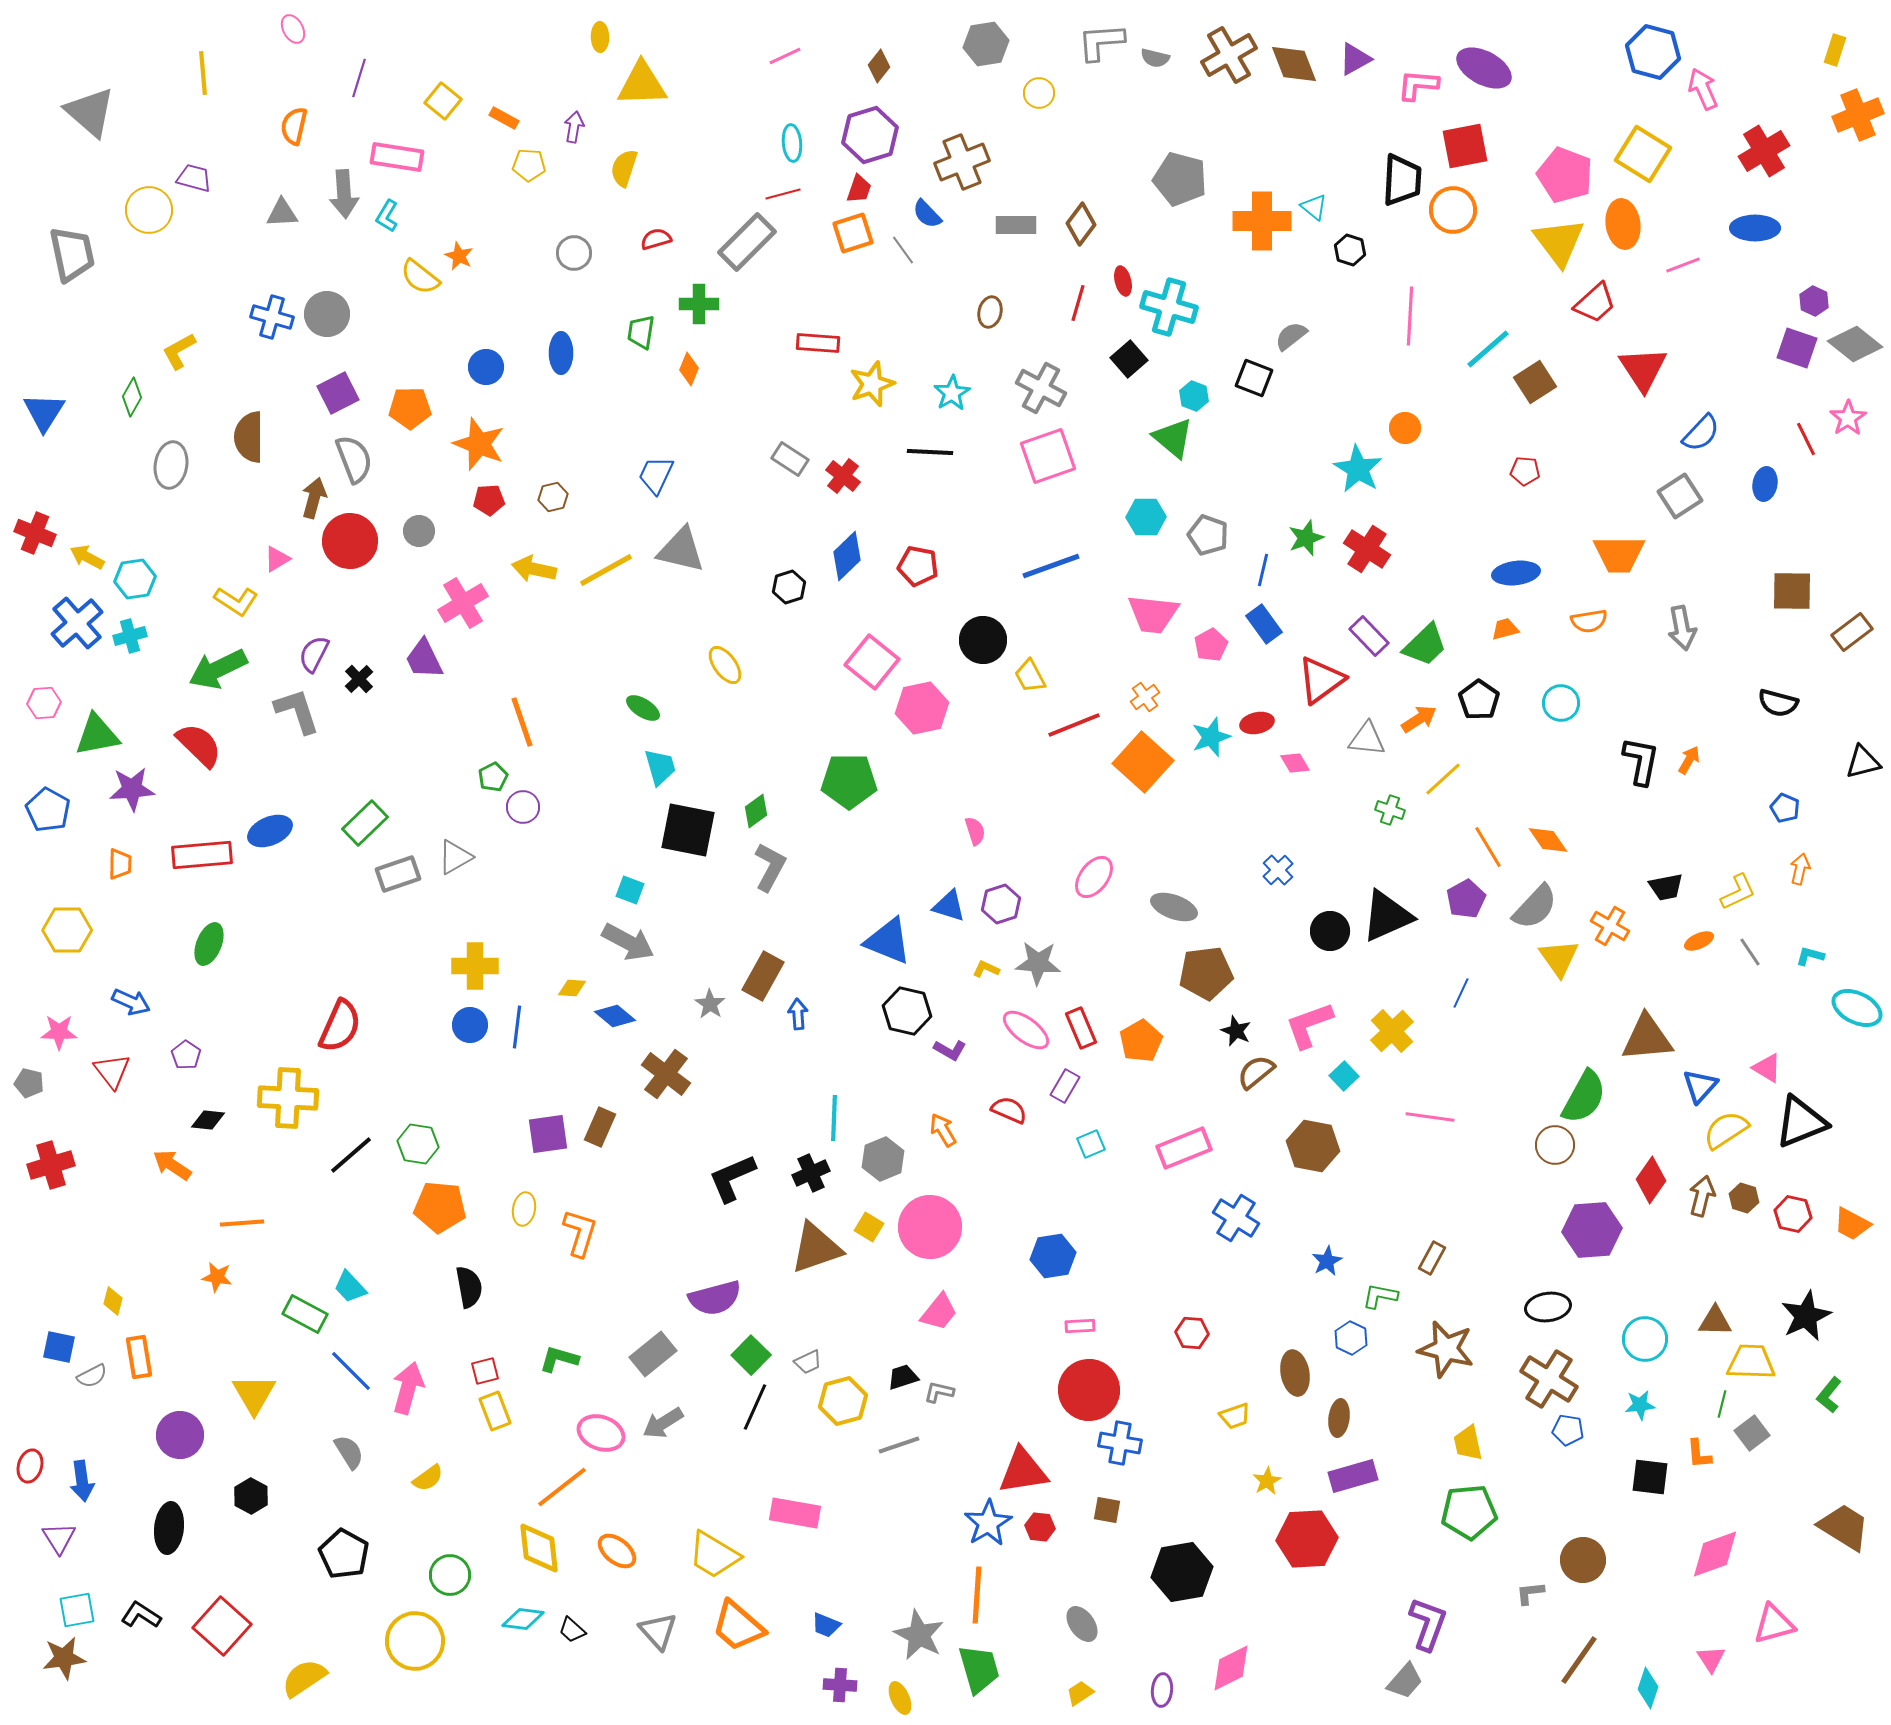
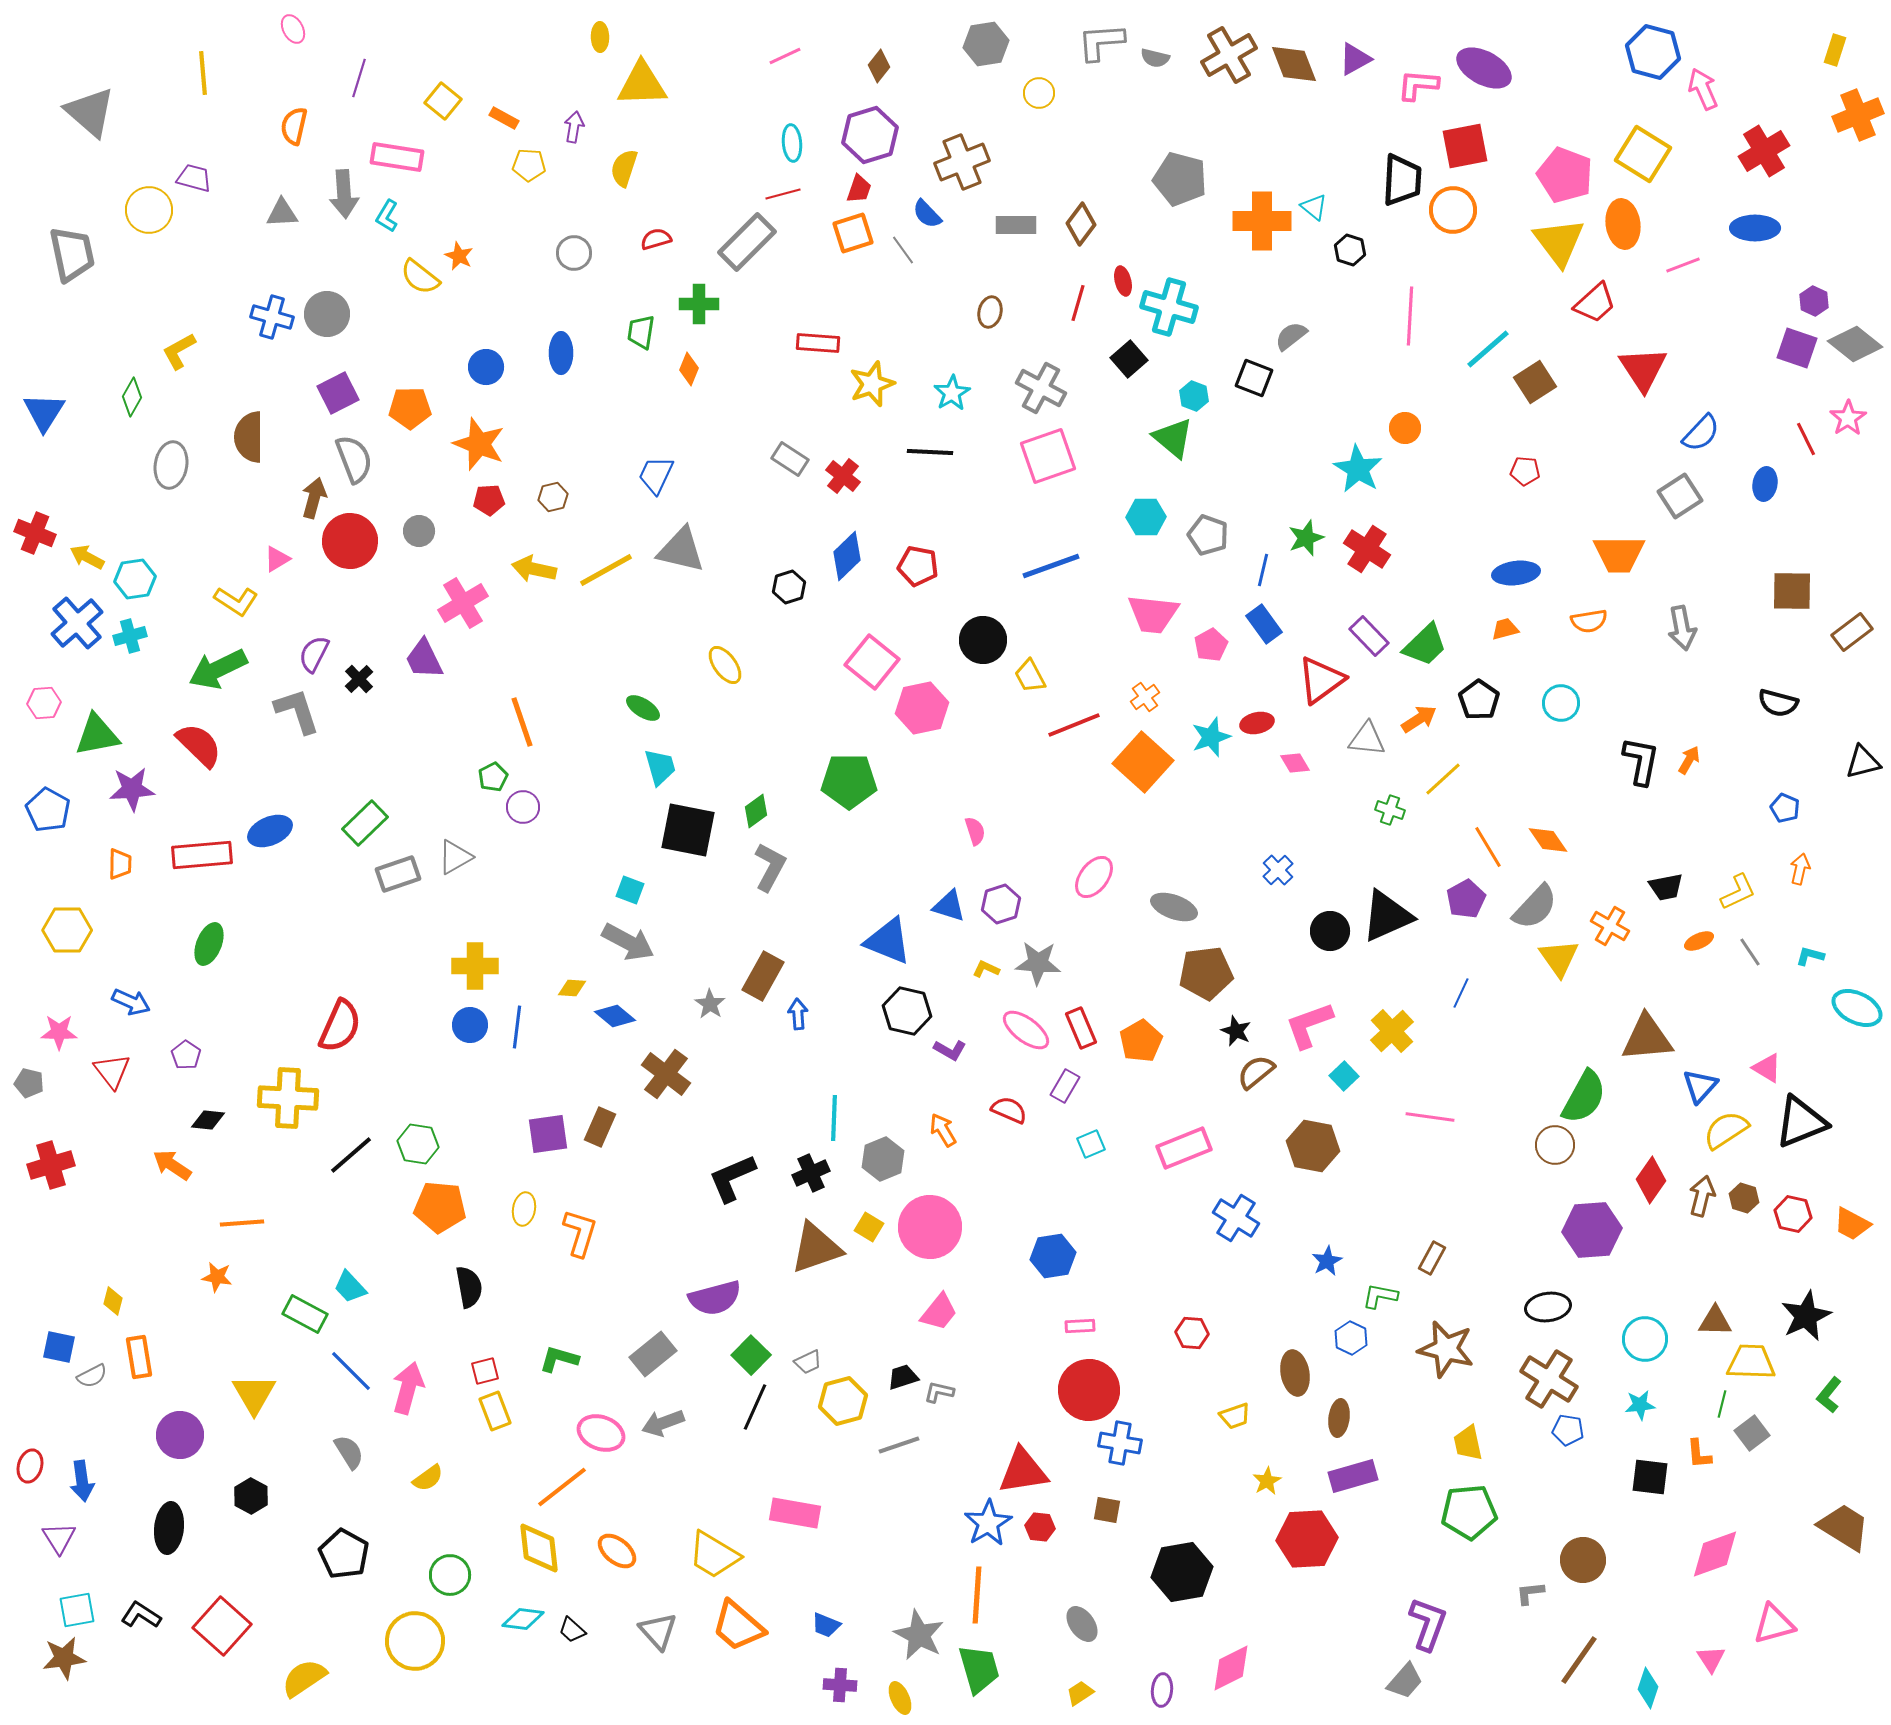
gray arrow at (663, 1423): rotated 12 degrees clockwise
